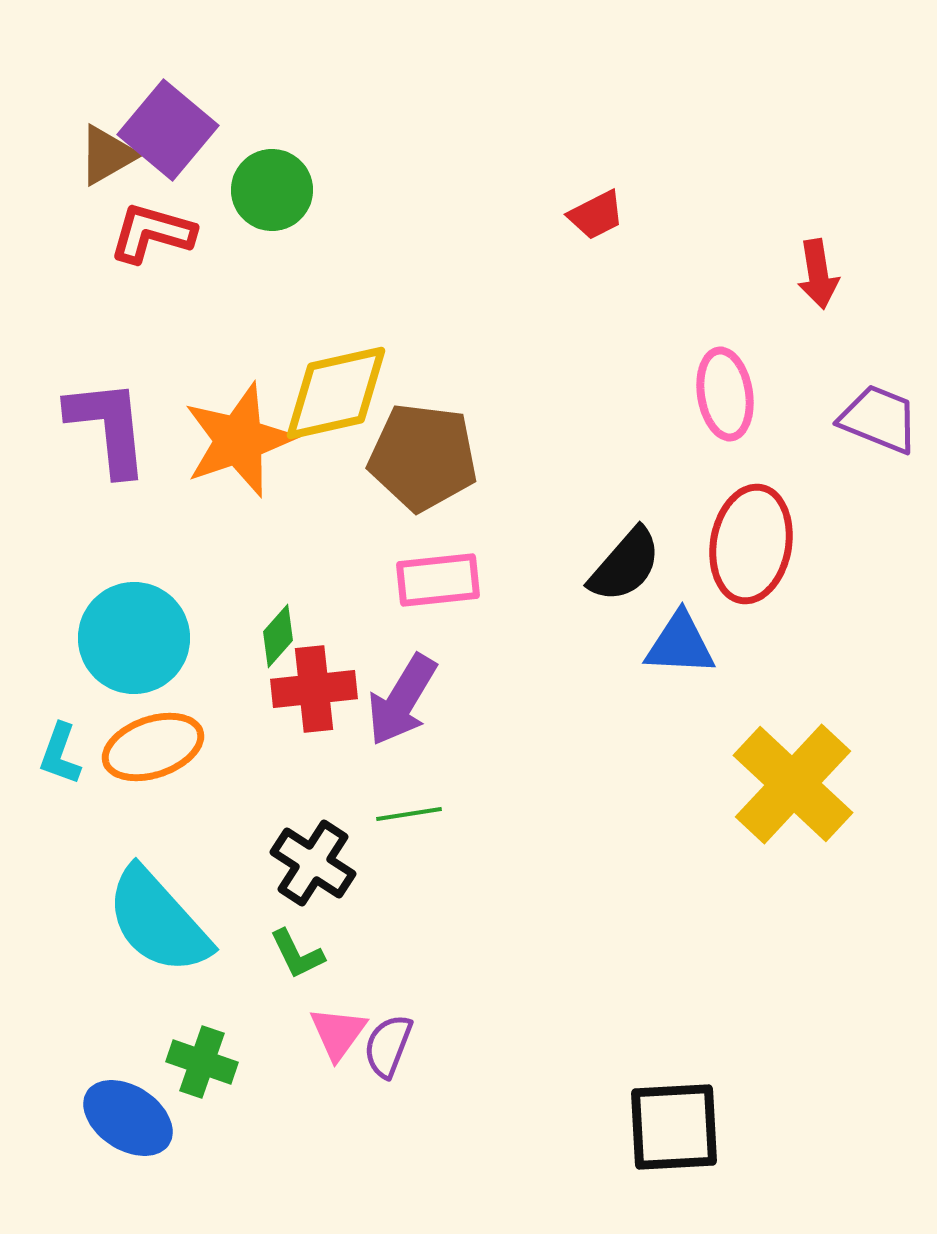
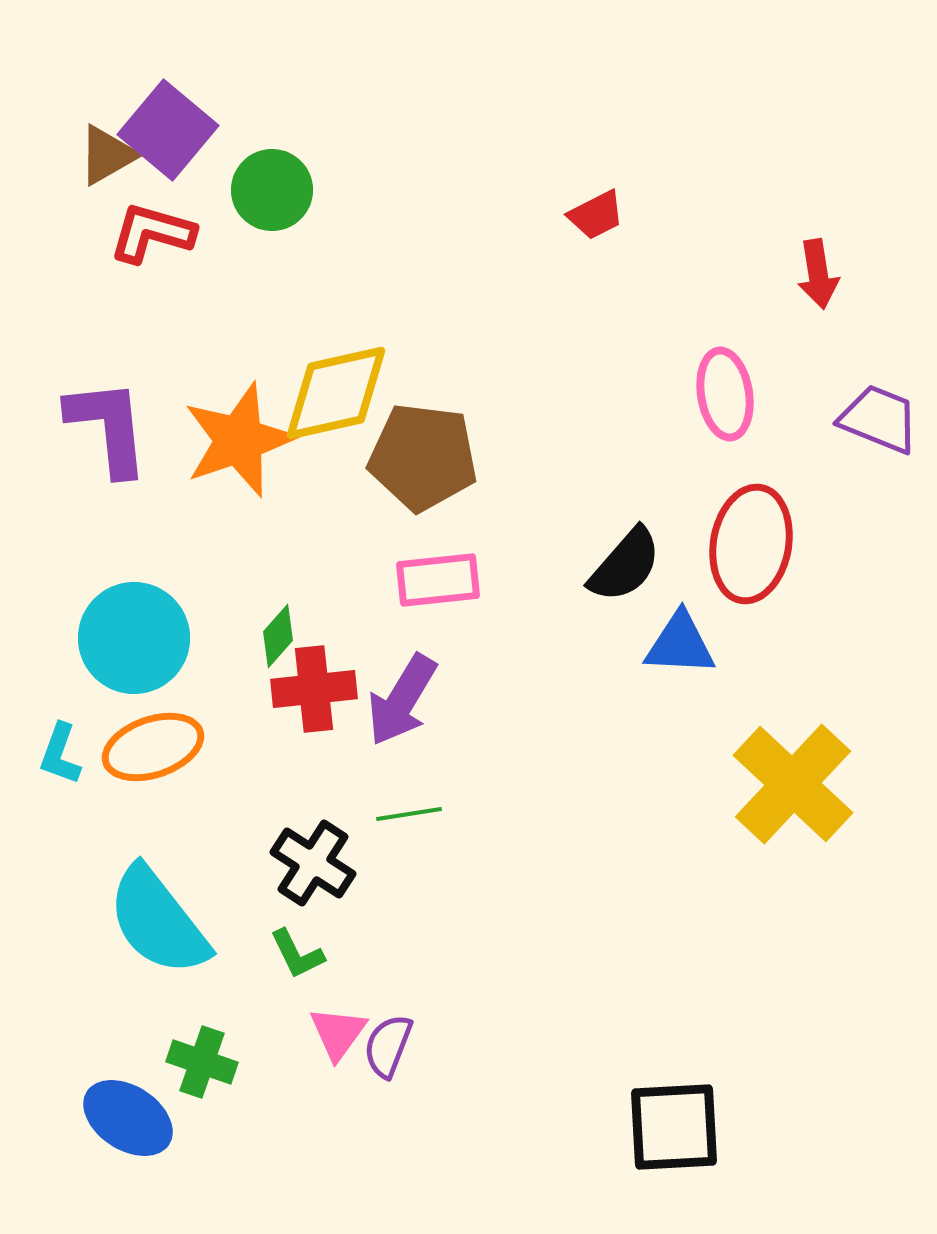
cyan semicircle: rotated 4 degrees clockwise
